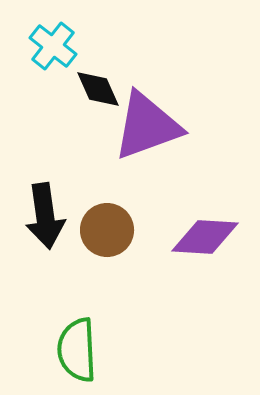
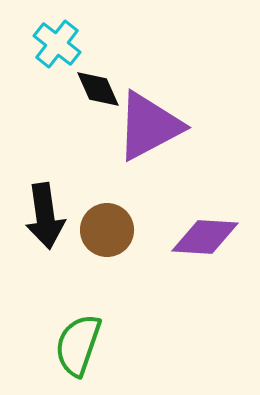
cyan cross: moved 4 px right, 2 px up
purple triangle: moved 2 px right; rotated 8 degrees counterclockwise
green semicircle: moved 1 px right, 5 px up; rotated 22 degrees clockwise
